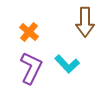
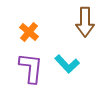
purple L-shape: rotated 20 degrees counterclockwise
